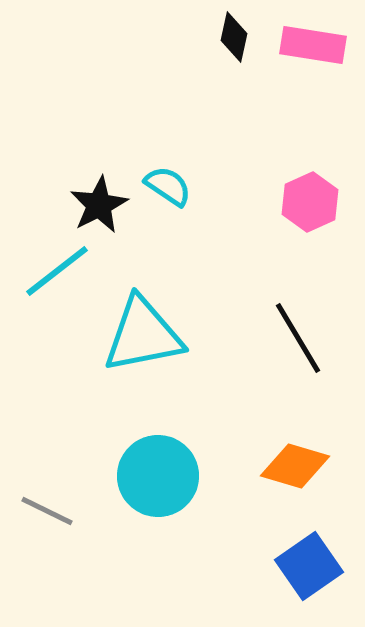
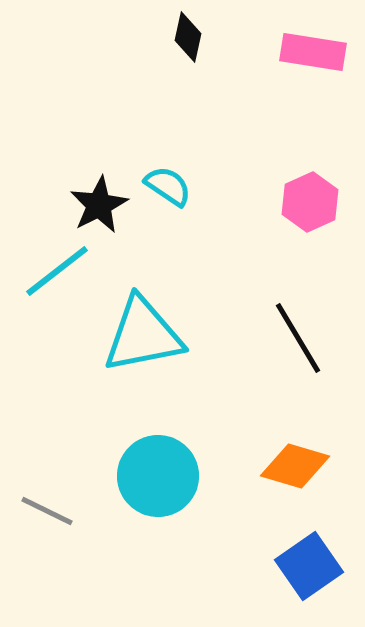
black diamond: moved 46 px left
pink rectangle: moved 7 px down
